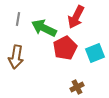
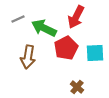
gray line: rotated 56 degrees clockwise
red pentagon: moved 1 px right
cyan square: rotated 18 degrees clockwise
brown arrow: moved 12 px right
brown cross: rotated 24 degrees counterclockwise
